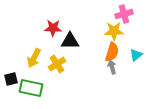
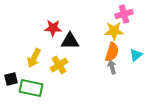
yellow cross: moved 2 px right, 1 px down
